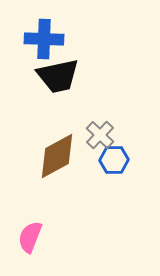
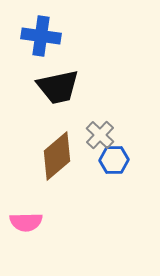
blue cross: moved 3 px left, 3 px up; rotated 6 degrees clockwise
black trapezoid: moved 11 px down
brown diamond: rotated 12 degrees counterclockwise
pink semicircle: moved 4 px left, 15 px up; rotated 112 degrees counterclockwise
